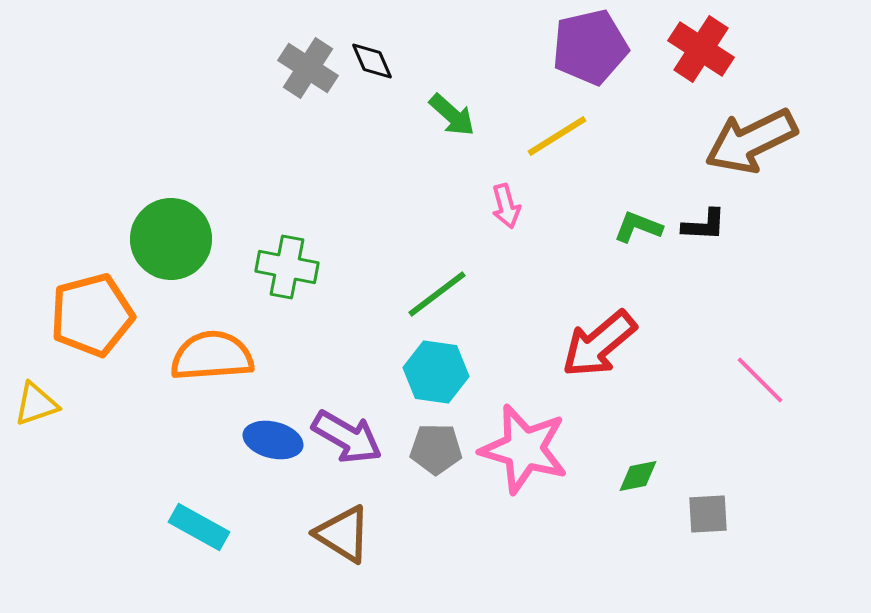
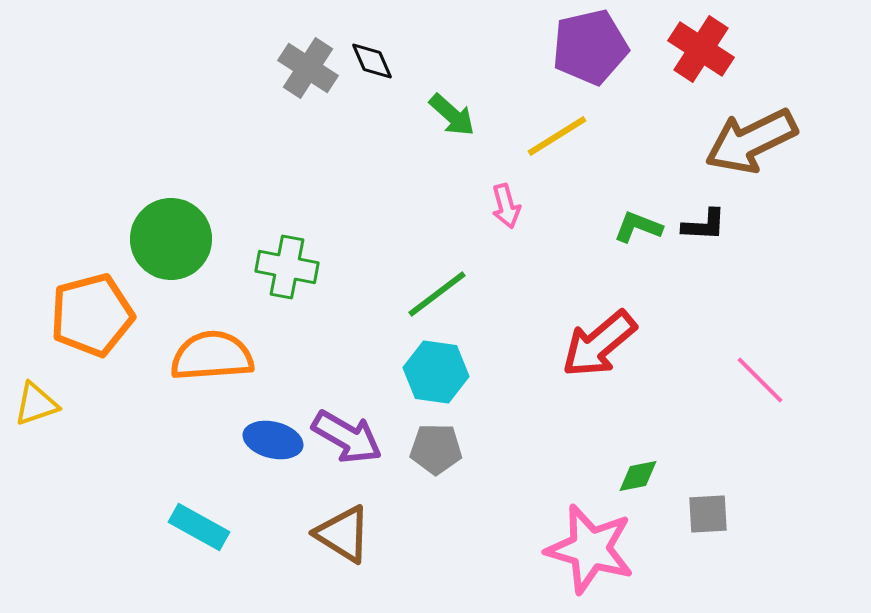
pink star: moved 66 px right, 100 px down
